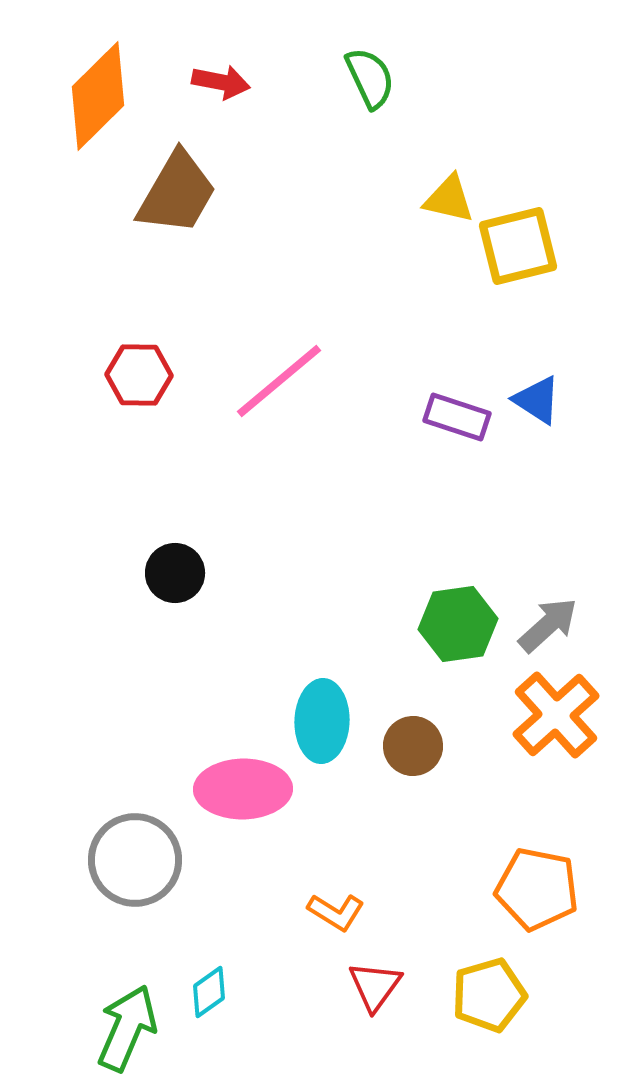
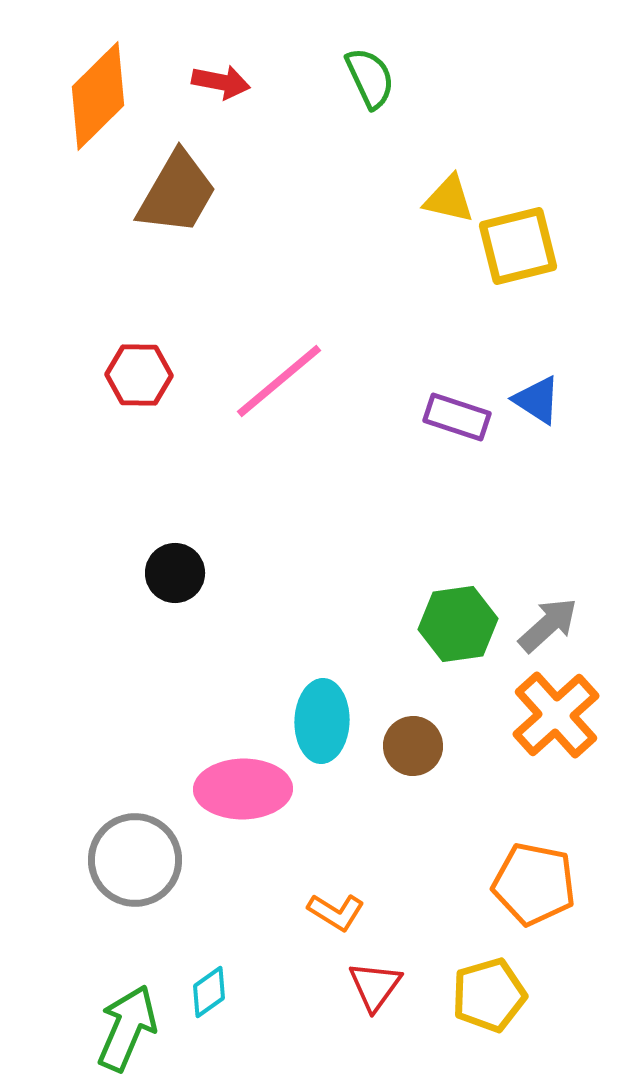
orange pentagon: moved 3 px left, 5 px up
